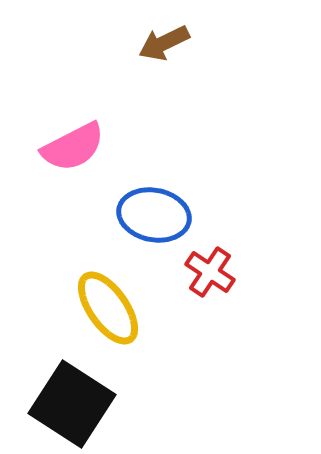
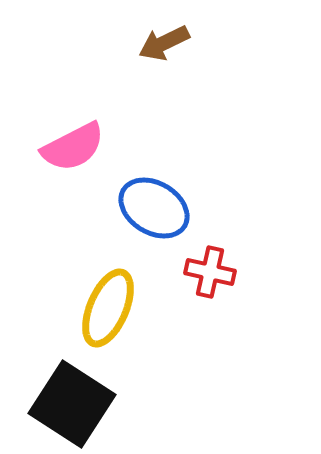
blue ellipse: moved 7 px up; rotated 20 degrees clockwise
red cross: rotated 21 degrees counterclockwise
yellow ellipse: rotated 58 degrees clockwise
